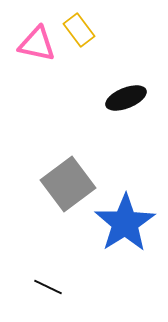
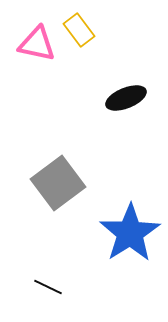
gray square: moved 10 px left, 1 px up
blue star: moved 5 px right, 10 px down
